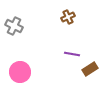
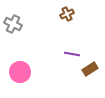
brown cross: moved 1 px left, 3 px up
gray cross: moved 1 px left, 2 px up
